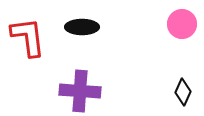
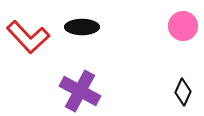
pink circle: moved 1 px right, 2 px down
red L-shape: rotated 144 degrees clockwise
purple cross: rotated 24 degrees clockwise
